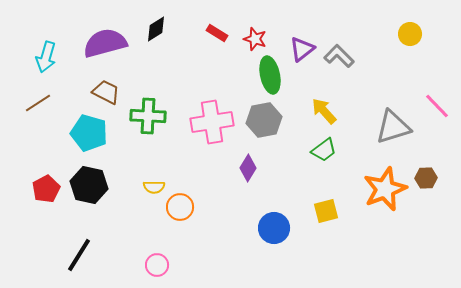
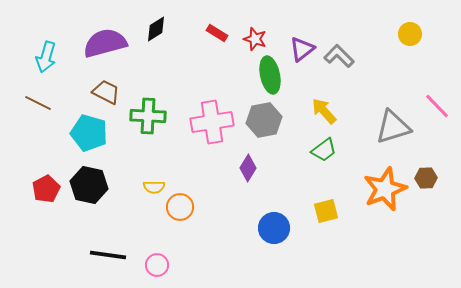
brown line: rotated 60 degrees clockwise
black line: moved 29 px right; rotated 66 degrees clockwise
